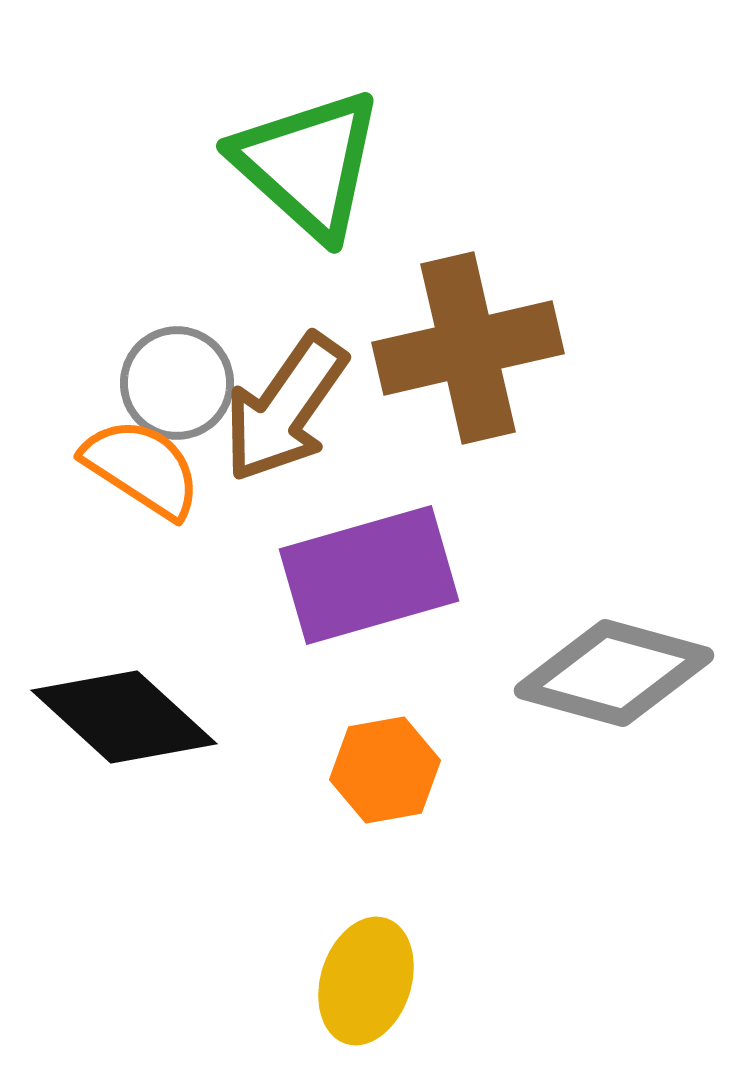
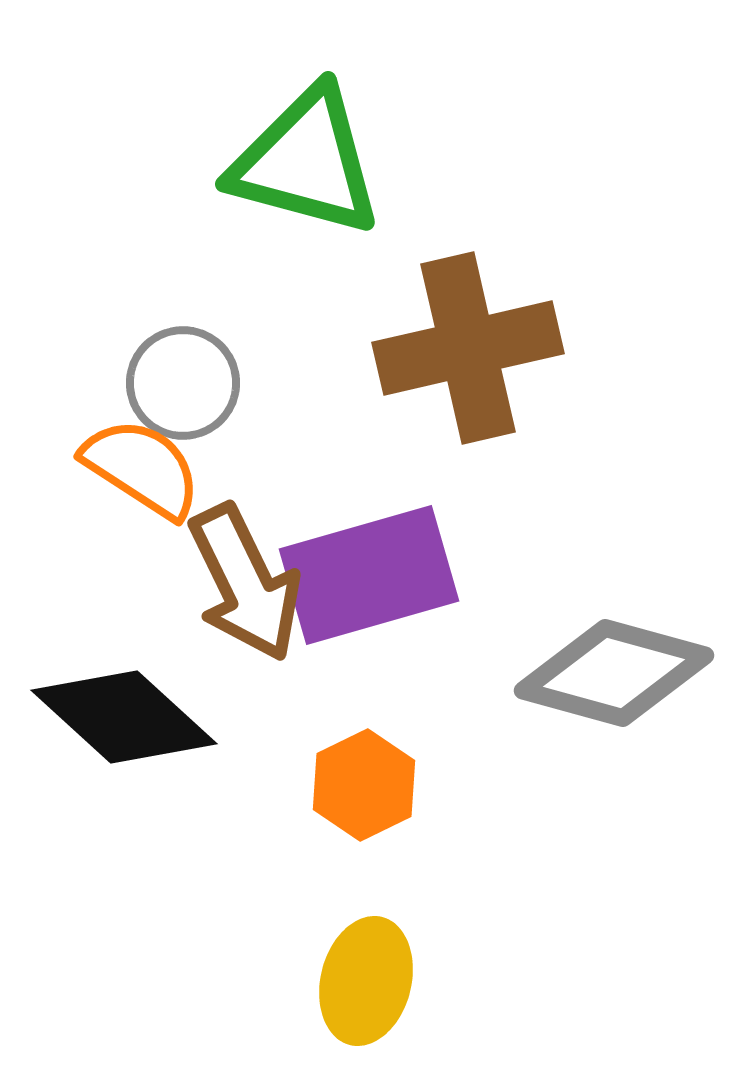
green triangle: moved 2 px left, 2 px up; rotated 27 degrees counterclockwise
gray circle: moved 6 px right
brown arrow: moved 40 px left, 175 px down; rotated 61 degrees counterclockwise
orange hexagon: moved 21 px left, 15 px down; rotated 16 degrees counterclockwise
yellow ellipse: rotated 4 degrees counterclockwise
